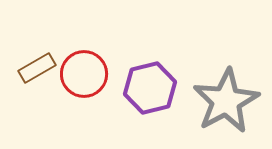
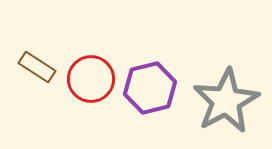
brown rectangle: moved 1 px up; rotated 63 degrees clockwise
red circle: moved 7 px right, 5 px down
